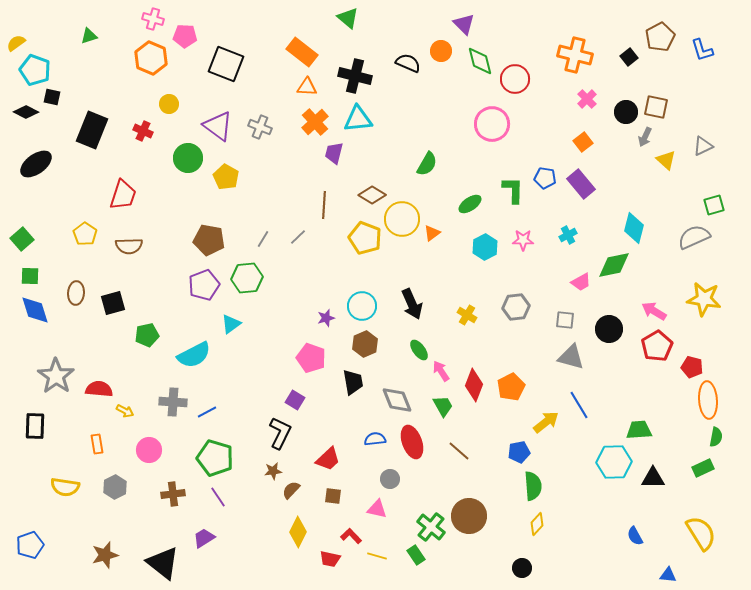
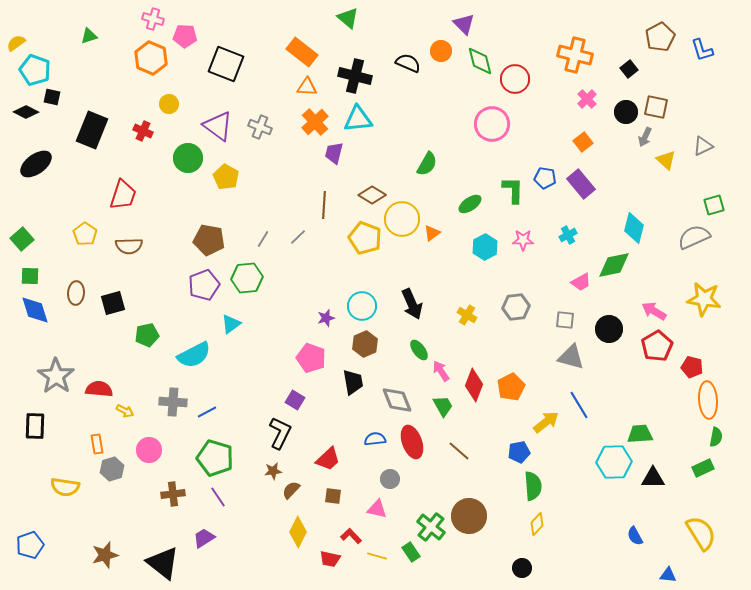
black square at (629, 57): moved 12 px down
green trapezoid at (639, 430): moved 1 px right, 4 px down
gray hexagon at (115, 487): moved 3 px left, 18 px up; rotated 10 degrees clockwise
green rectangle at (416, 555): moved 5 px left, 3 px up
